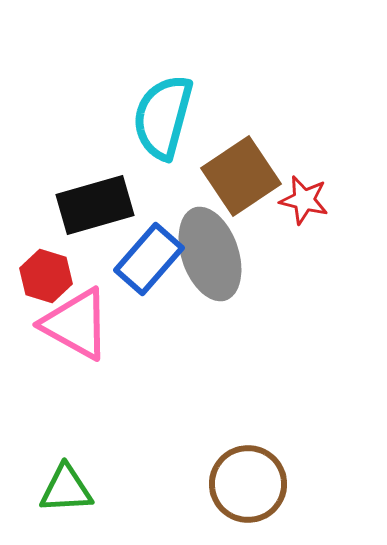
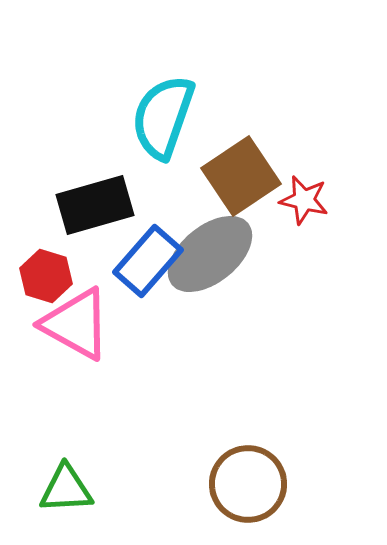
cyan semicircle: rotated 4 degrees clockwise
gray ellipse: rotated 70 degrees clockwise
blue rectangle: moved 1 px left, 2 px down
